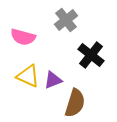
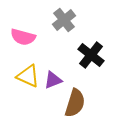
gray cross: moved 2 px left
